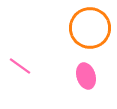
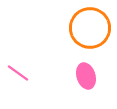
pink line: moved 2 px left, 7 px down
